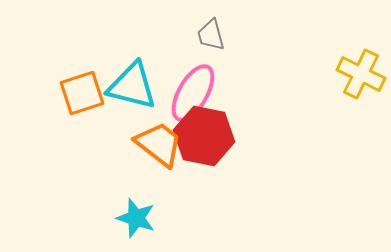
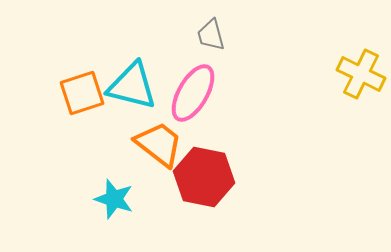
red hexagon: moved 41 px down
cyan star: moved 22 px left, 19 px up
